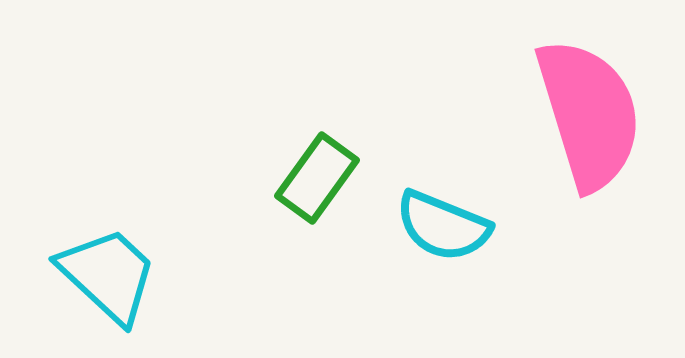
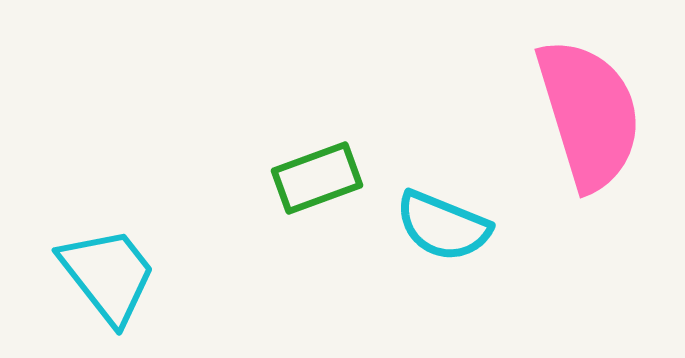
green rectangle: rotated 34 degrees clockwise
cyan trapezoid: rotated 9 degrees clockwise
